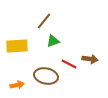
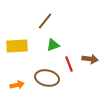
brown line: moved 1 px right
green triangle: moved 4 px down
red line: rotated 42 degrees clockwise
brown ellipse: moved 1 px right, 2 px down
